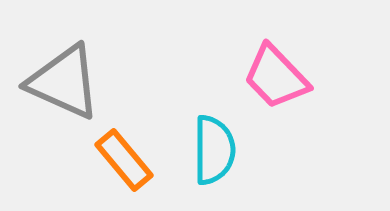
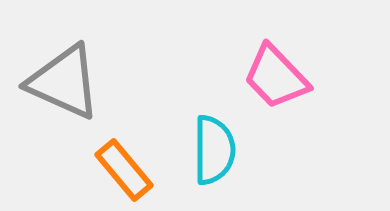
orange rectangle: moved 10 px down
